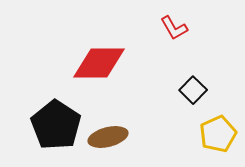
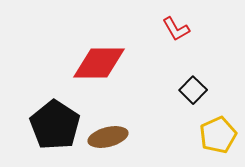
red L-shape: moved 2 px right, 1 px down
black pentagon: moved 1 px left
yellow pentagon: moved 1 px down
